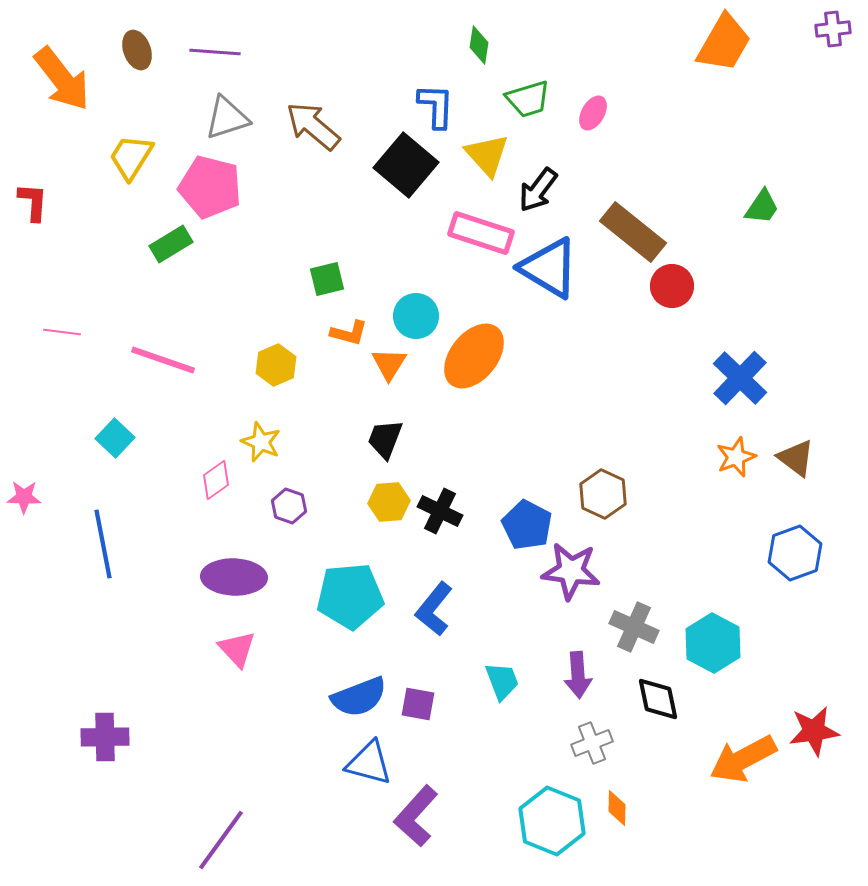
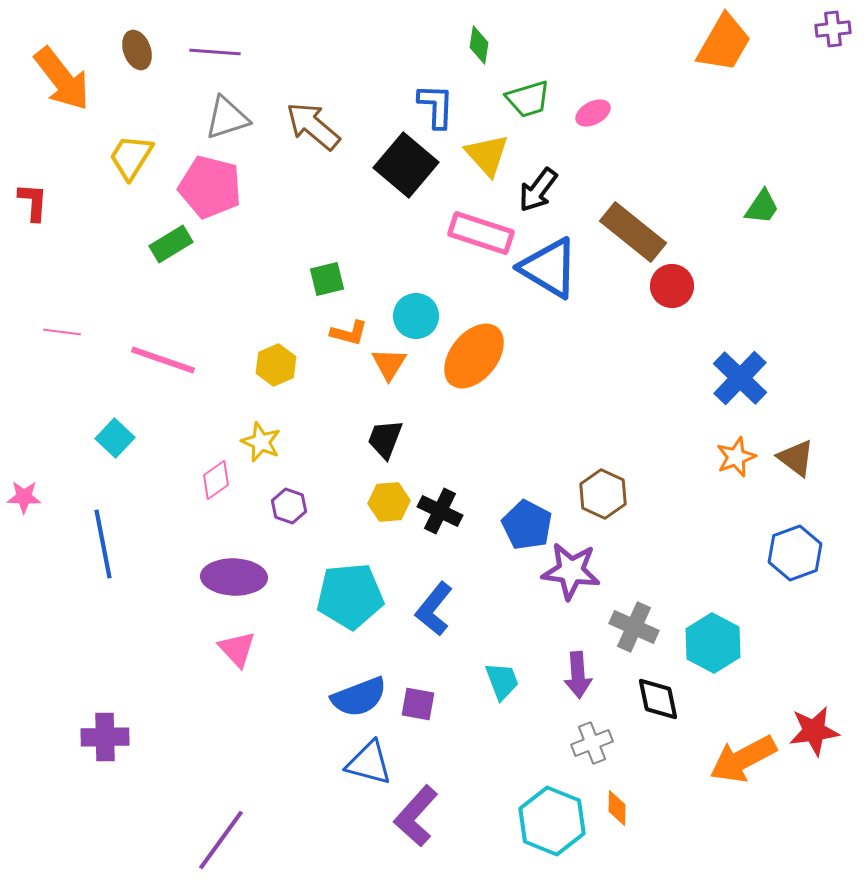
pink ellipse at (593, 113): rotated 32 degrees clockwise
